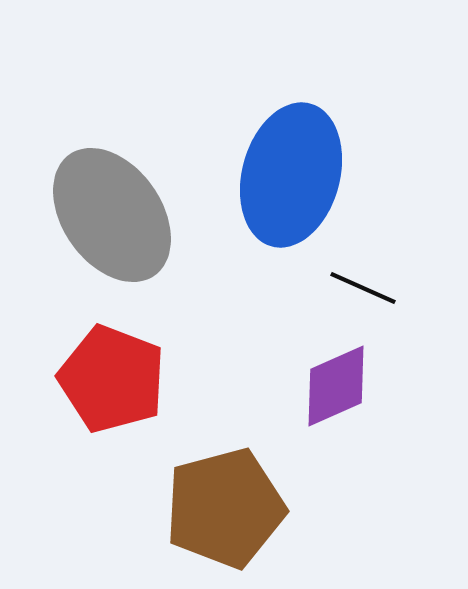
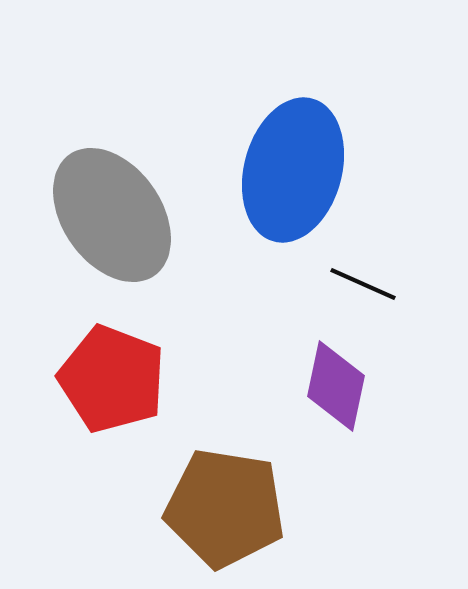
blue ellipse: moved 2 px right, 5 px up
black line: moved 4 px up
purple diamond: rotated 54 degrees counterclockwise
brown pentagon: rotated 24 degrees clockwise
